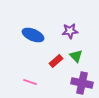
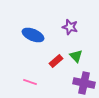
purple star: moved 4 px up; rotated 21 degrees clockwise
purple cross: moved 2 px right
